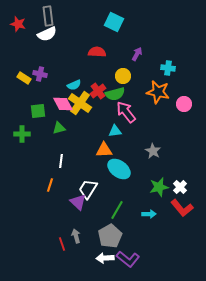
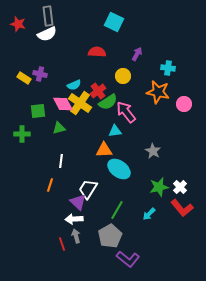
green semicircle: moved 7 px left, 8 px down; rotated 18 degrees counterclockwise
cyan arrow: rotated 136 degrees clockwise
white arrow: moved 31 px left, 39 px up
